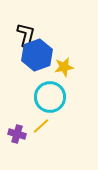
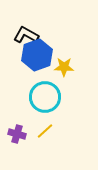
black L-shape: rotated 75 degrees counterclockwise
yellow star: rotated 12 degrees clockwise
cyan circle: moved 5 px left
yellow line: moved 4 px right, 5 px down
